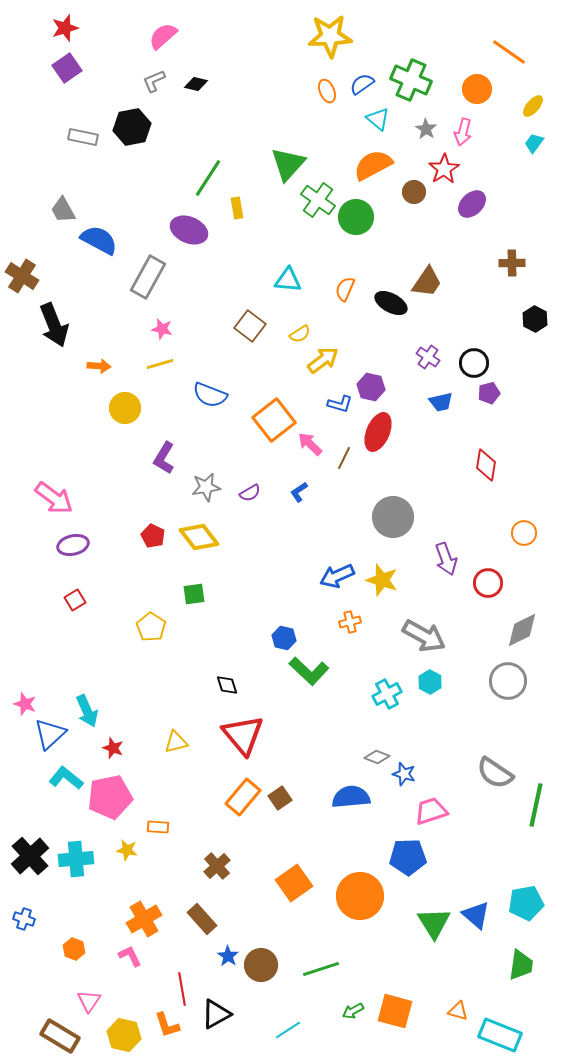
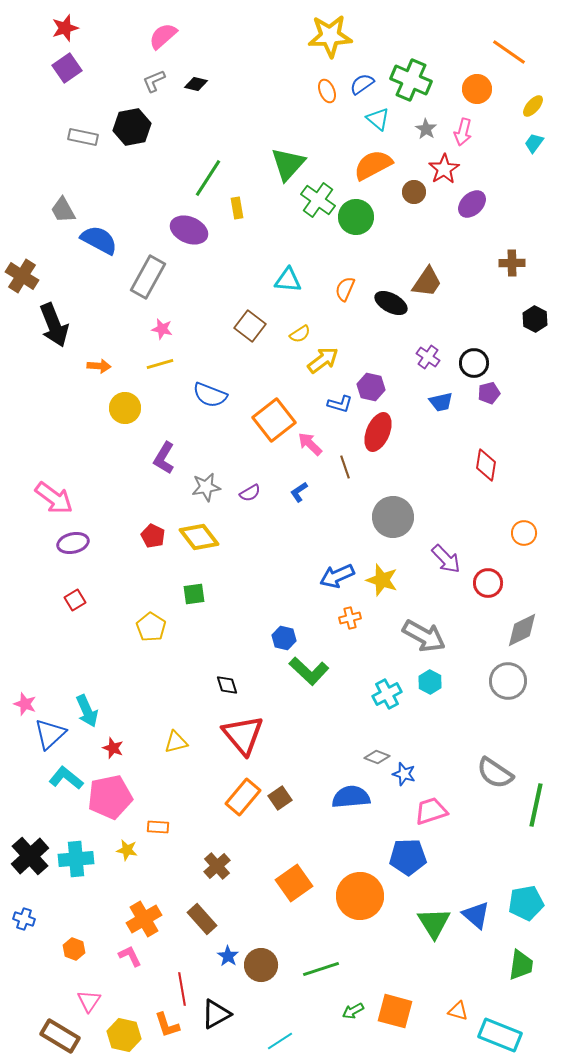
brown line at (344, 458): moved 1 px right, 9 px down; rotated 45 degrees counterclockwise
purple ellipse at (73, 545): moved 2 px up
purple arrow at (446, 559): rotated 24 degrees counterclockwise
orange cross at (350, 622): moved 4 px up
cyan line at (288, 1030): moved 8 px left, 11 px down
